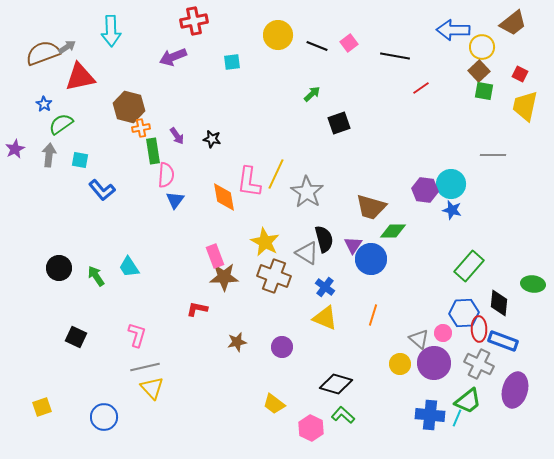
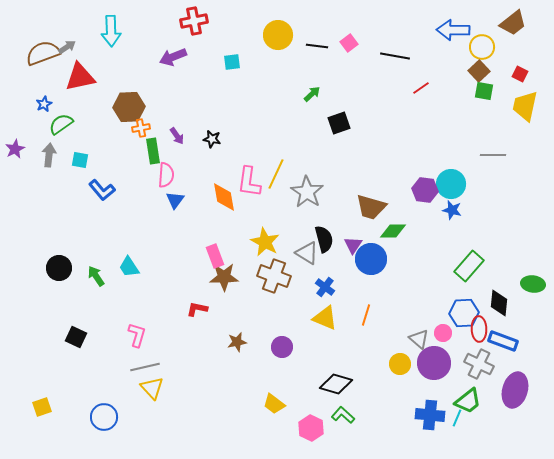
black line at (317, 46): rotated 15 degrees counterclockwise
blue star at (44, 104): rotated 14 degrees clockwise
brown hexagon at (129, 107): rotated 16 degrees counterclockwise
orange line at (373, 315): moved 7 px left
